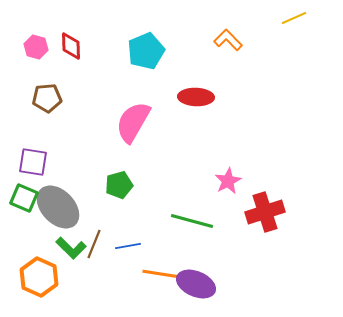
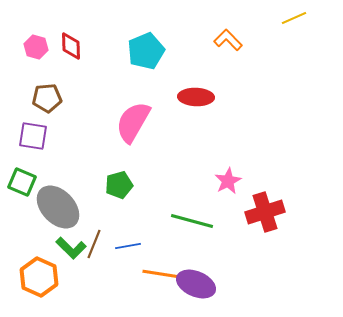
purple square: moved 26 px up
green square: moved 2 px left, 16 px up
